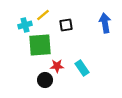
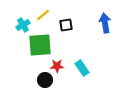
cyan cross: moved 2 px left; rotated 16 degrees counterclockwise
